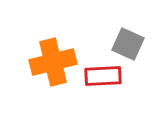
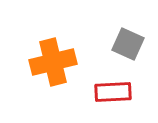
red rectangle: moved 10 px right, 16 px down
